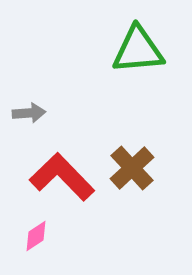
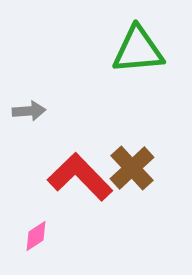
gray arrow: moved 2 px up
red L-shape: moved 18 px right
